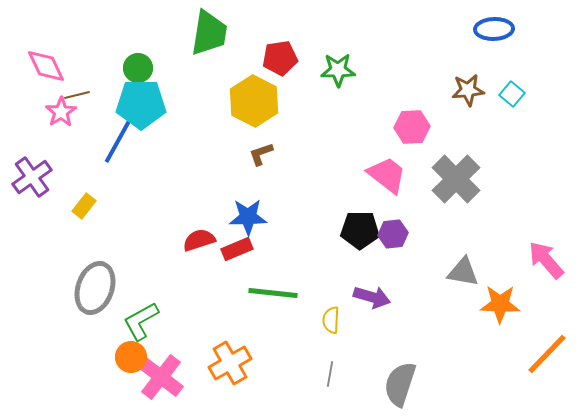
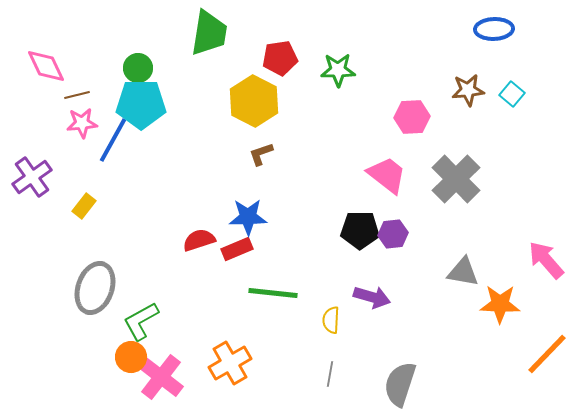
pink star: moved 21 px right, 11 px down; rotated 28 degrees clockwise
pink hexagon: moved 10 px up
blue line: moved 5 px left, 1 px up
